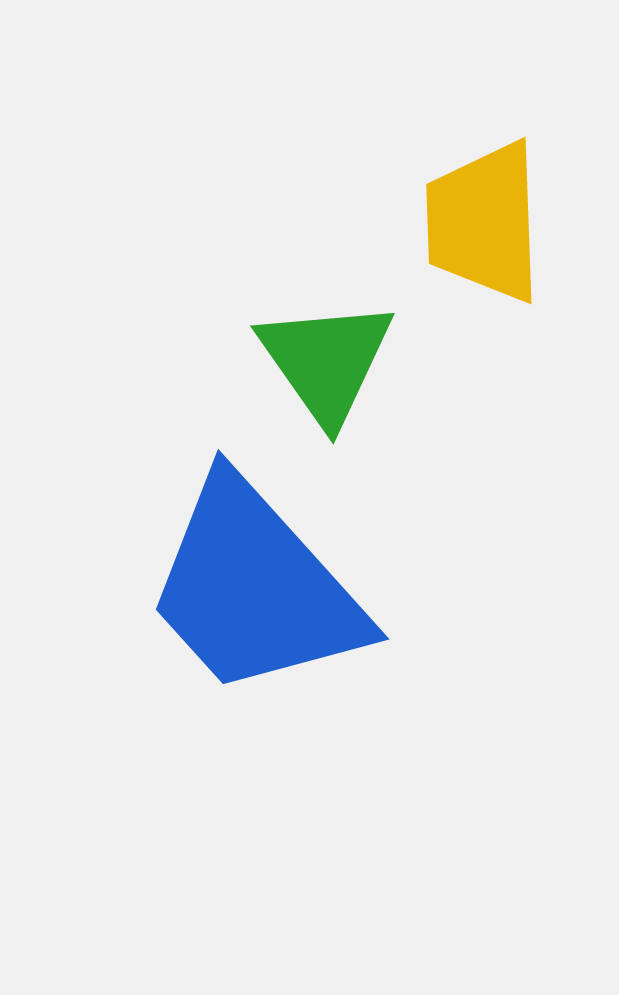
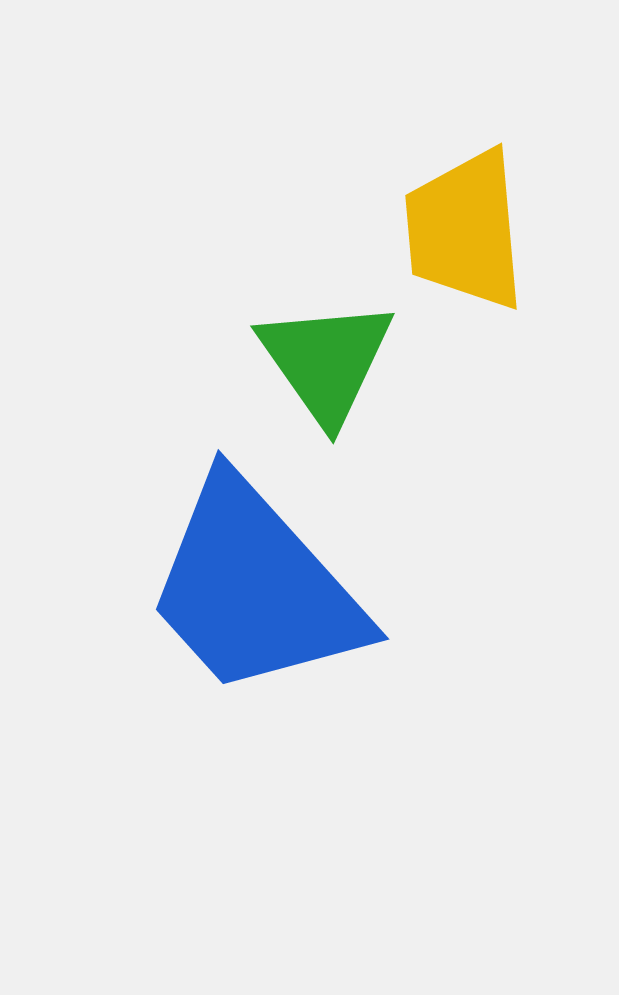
yellow trapezoid: moved 19 px left, 8 px down; rotated 3 degrees counterclockwise
